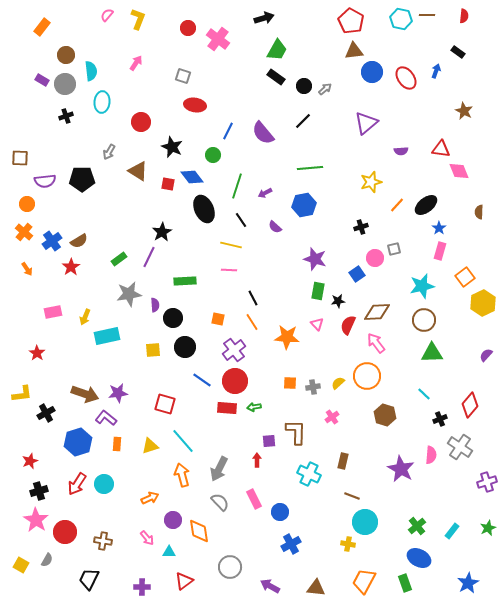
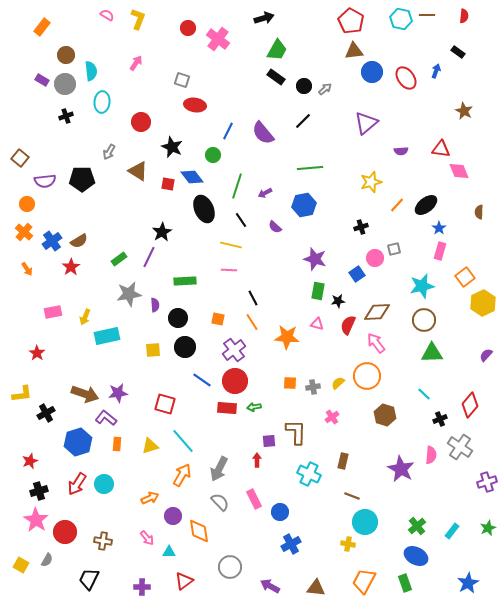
pink semicircle at (107, 15): rotated 80 degrees clockwise
gray square at (183, 76): moved 1 px left, 4 px down
brown square at (20, 158): rotated 36 degrees clockwise
black circle at (173, 318): moved 5 px right
pink triangle at (317, 324): rotated 32 degrees counterclockwise
orange arrow at (182, 475): rotated 45 degrees clockwise
purple circle at (173, 520): moved 4 px up
blue ellipse at (419, 558): moved 3 px left, 2 px up
